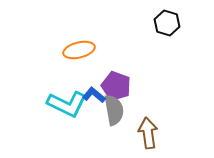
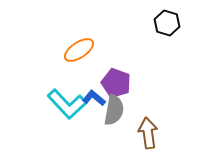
orange ellipse: rotated 20 degrees counterclockwise
purple pentagon: moved 3 px up
blue L-shape: moved 3 px down
cyan L-shape: rotated 21 degrees clockwise
gray semicircle: rotated 20 degrees clockwise
